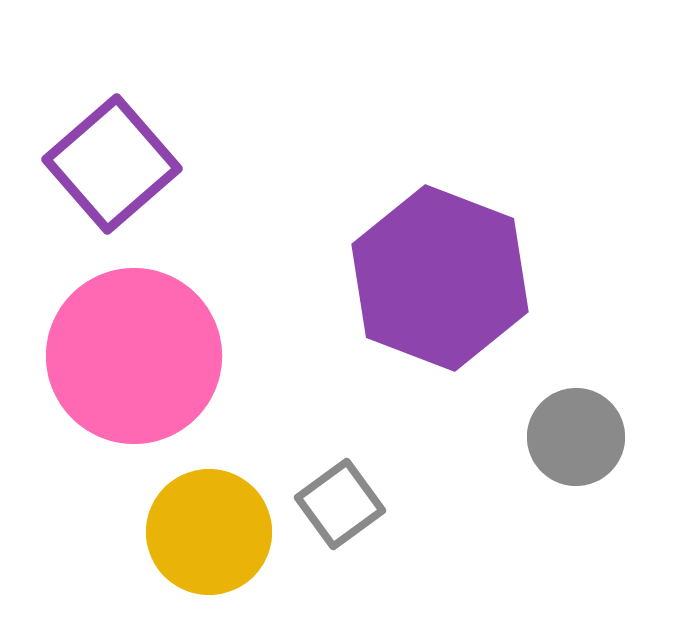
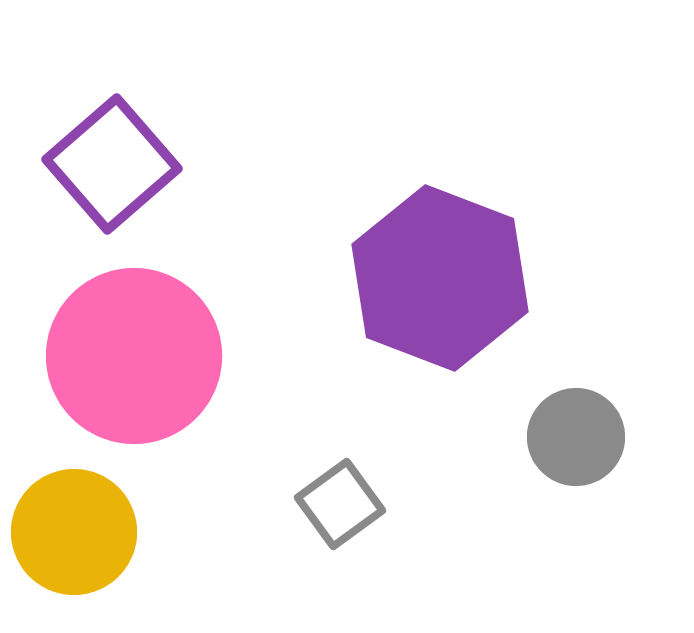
yellow circle: moved 135 px left
